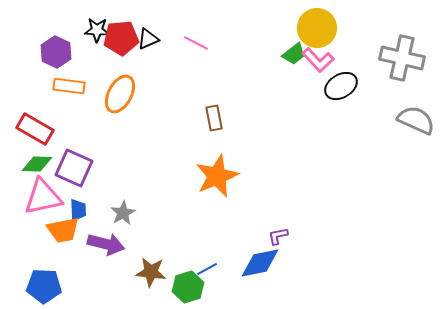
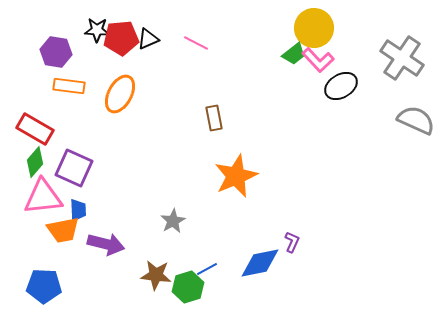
yellow circle: moved 3 px left
purple hexagon: rotated 16 degrees counterclockwise
gray cross: rotated 21 degrees clockwise
green diamond: moved 2 px left, 2 px up; rotated 52 degrees counterclockwise
orange star: moved 19 px right
pink triangle: rotated 6 degrees clockwise
gray star: moved 50 px right, 8 px down
purple L-shape: moved 14 px right, 6 px down; rotated 125 degrees clockwise
brown star: moved 5 px right, 3 px down
